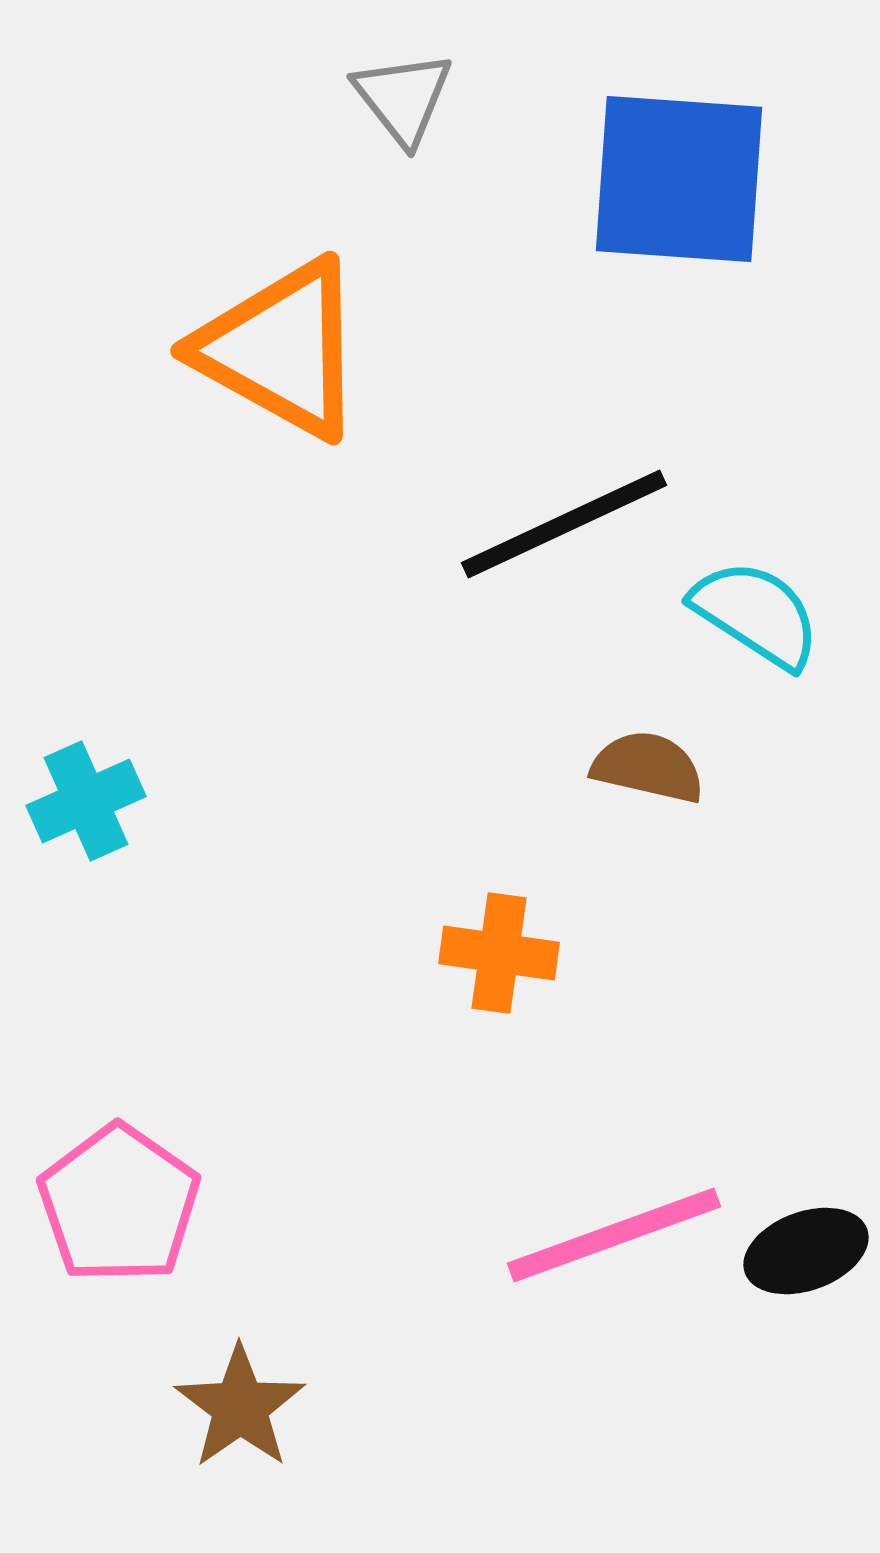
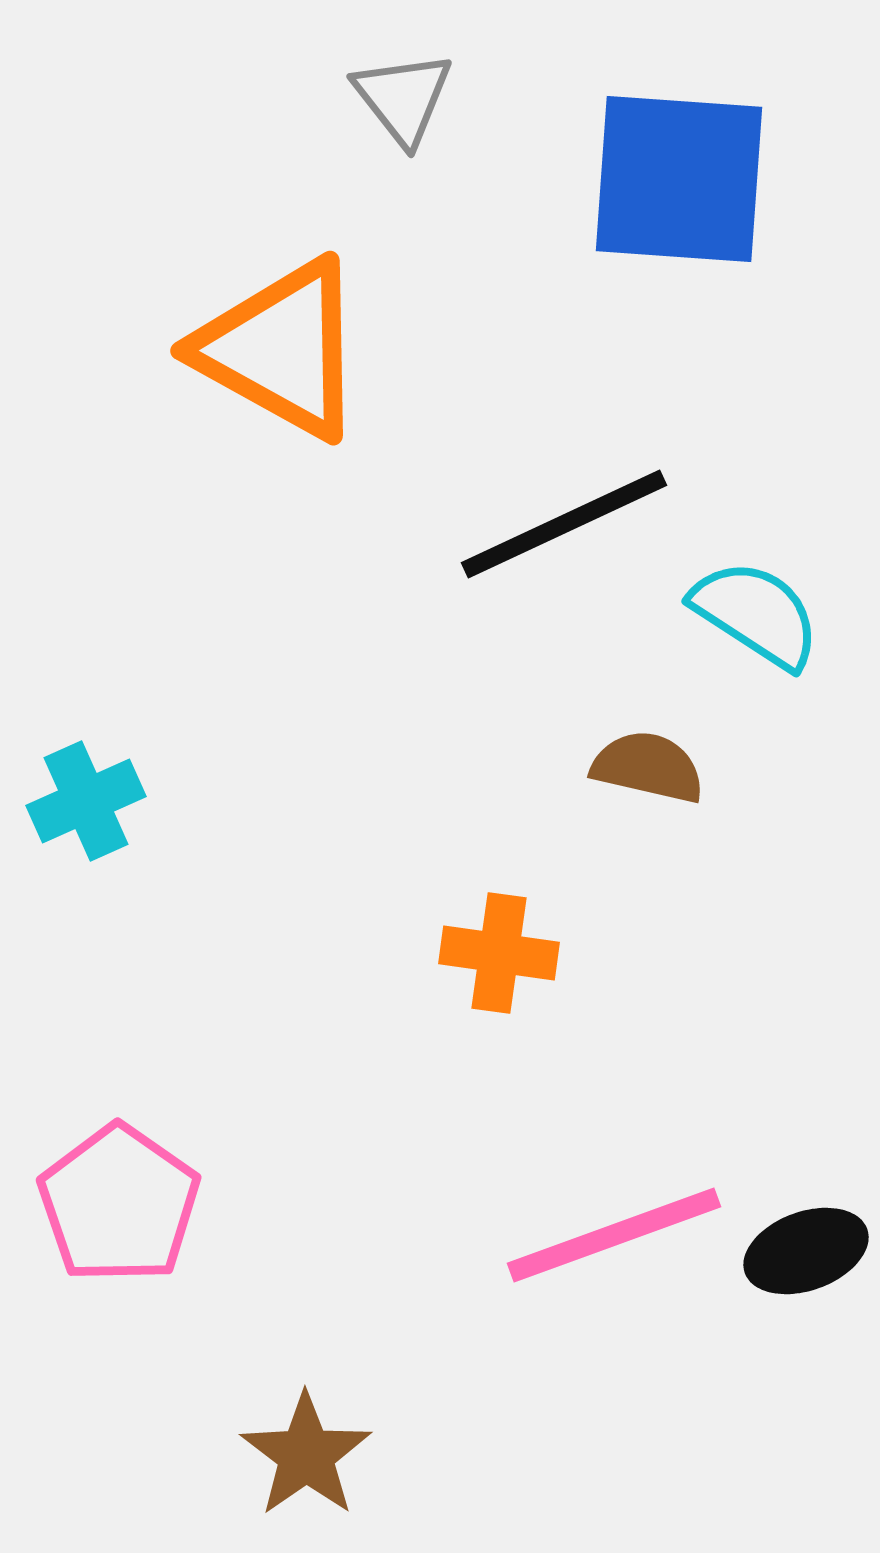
brown star: moved 66 px right, 48 px down
